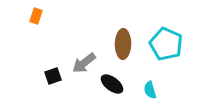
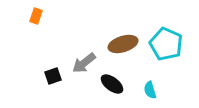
brown ellipse: rotated 72 degrees clockwise
